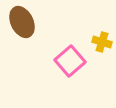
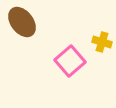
brown ellipse: rotated 12 degrees counterclockwise
